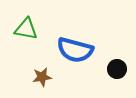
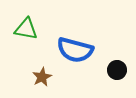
black circle: moved 1 px down
brown star: rotated 18 degrees counterclockwise
